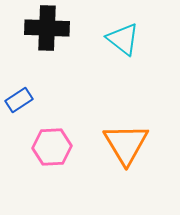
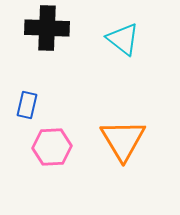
blue rectangle: moved 8 px right, 5 px down; rotated 44 degrees counterclockwise
orange triangle: moved 3 px left, 4 px up
